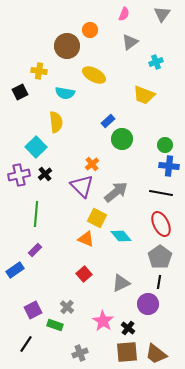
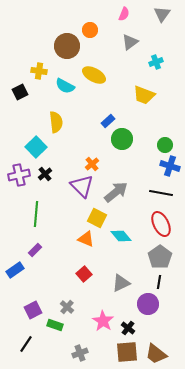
cyan semicircle at (65, 93): moved 7 px up; rotated 18 degrees clockwise
blue cross at (169, 166): moved 1 px right; rotated 12 degrees clockwise
